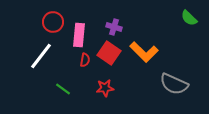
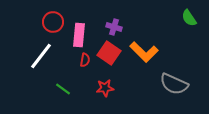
green semicircle: rotated 12 degrees clockwise
